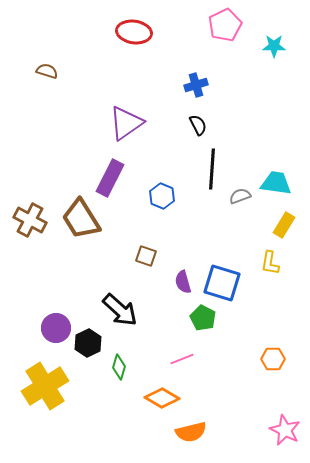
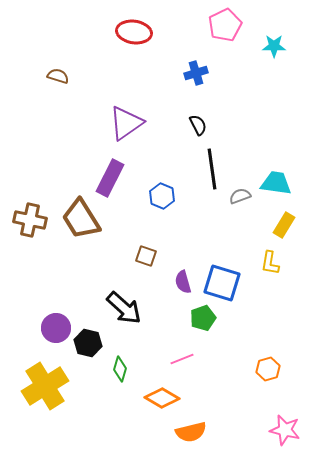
brown semicircle: moved 11 px right, 5 px down
blue cross: moved 12 px up
black line: rotated 12 degrees counterclockwise
brown cross: rotated 16 degrees counterclockwise
black arrow: moved 4 px right, 2 px up
green pentagon: rotated 25 degrees clockwise
black hexagon: rotated 20 degrees counterclockwise
orange hexagon: moved 5 px left, 10 px down; rotated 15 degrees counterclockwise
green diamond: moved 1 px right, 2 px down
pink star: rotated 12 degrees counterclockwise
